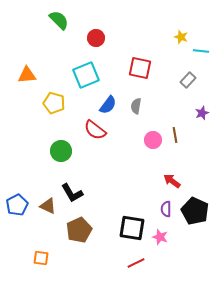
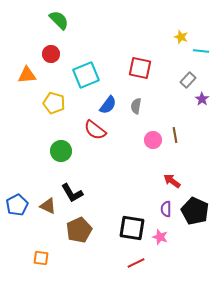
red circle: moved 45 px left, 16 px down
purple star: moved 14 px up; rotated 16 degrees counterclockwise
